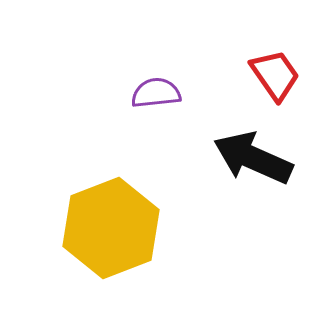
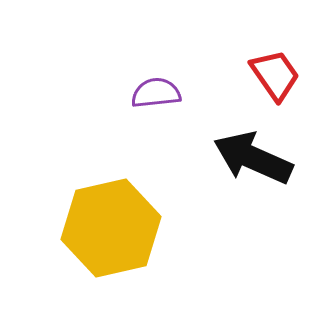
yellow hexagon: rotated 8 degrees clockwise
